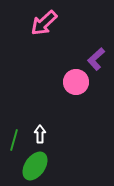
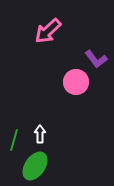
pink arrow: moved 4 px right, 8 px down
purple L-shape: rotated 85 degrees counterclockwise
